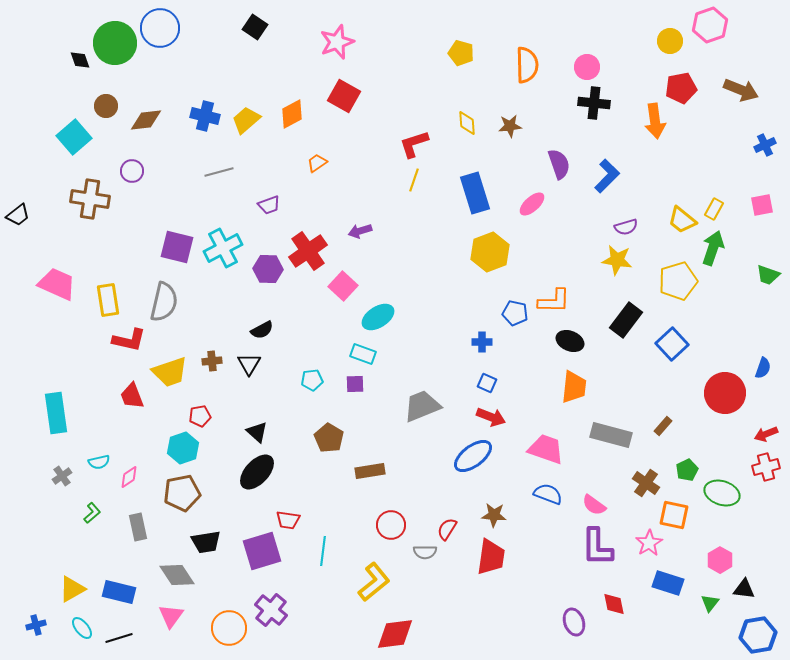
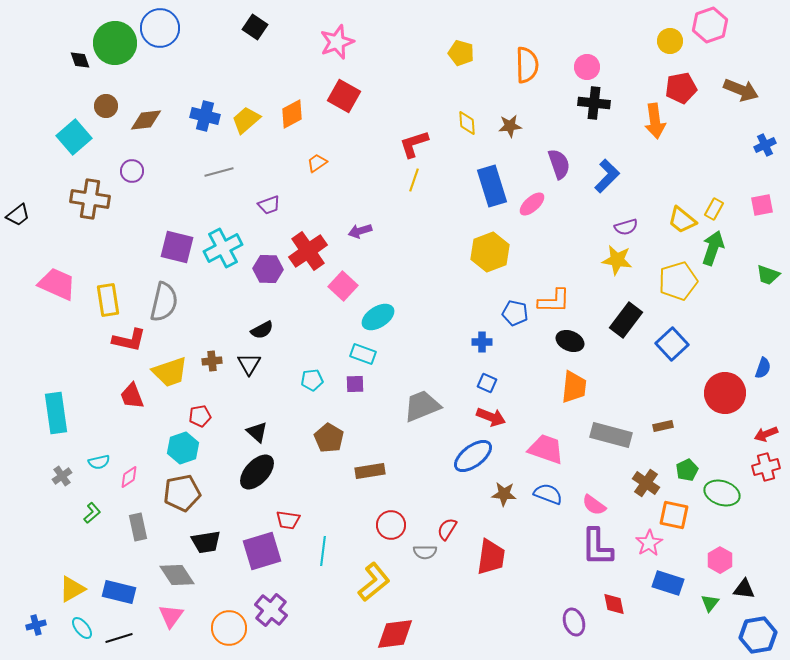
blue rectangle at (475, 193): moved 17 px right, 7 px up
brown rectangle at (663, 426): rotated 36 degrees clockwise
brown star at (494, 515): moved 10 px right, 21 px up
